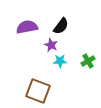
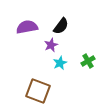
purple star: rotated 24 degrees clockwise
cyan star: moved 2 px down; rotated 24 degrees counterclockwise
